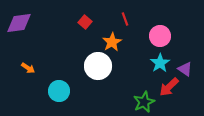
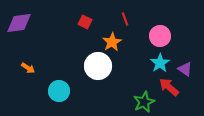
red square: rotated 16 degrees counterclockwise
red arrow: rotated 85 degrees clockwise
